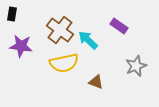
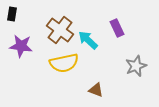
purple rectangle: moved 2 px left, 2 px down; rotated 30 degrees clockwise
brown triangle: moved 8 px down
